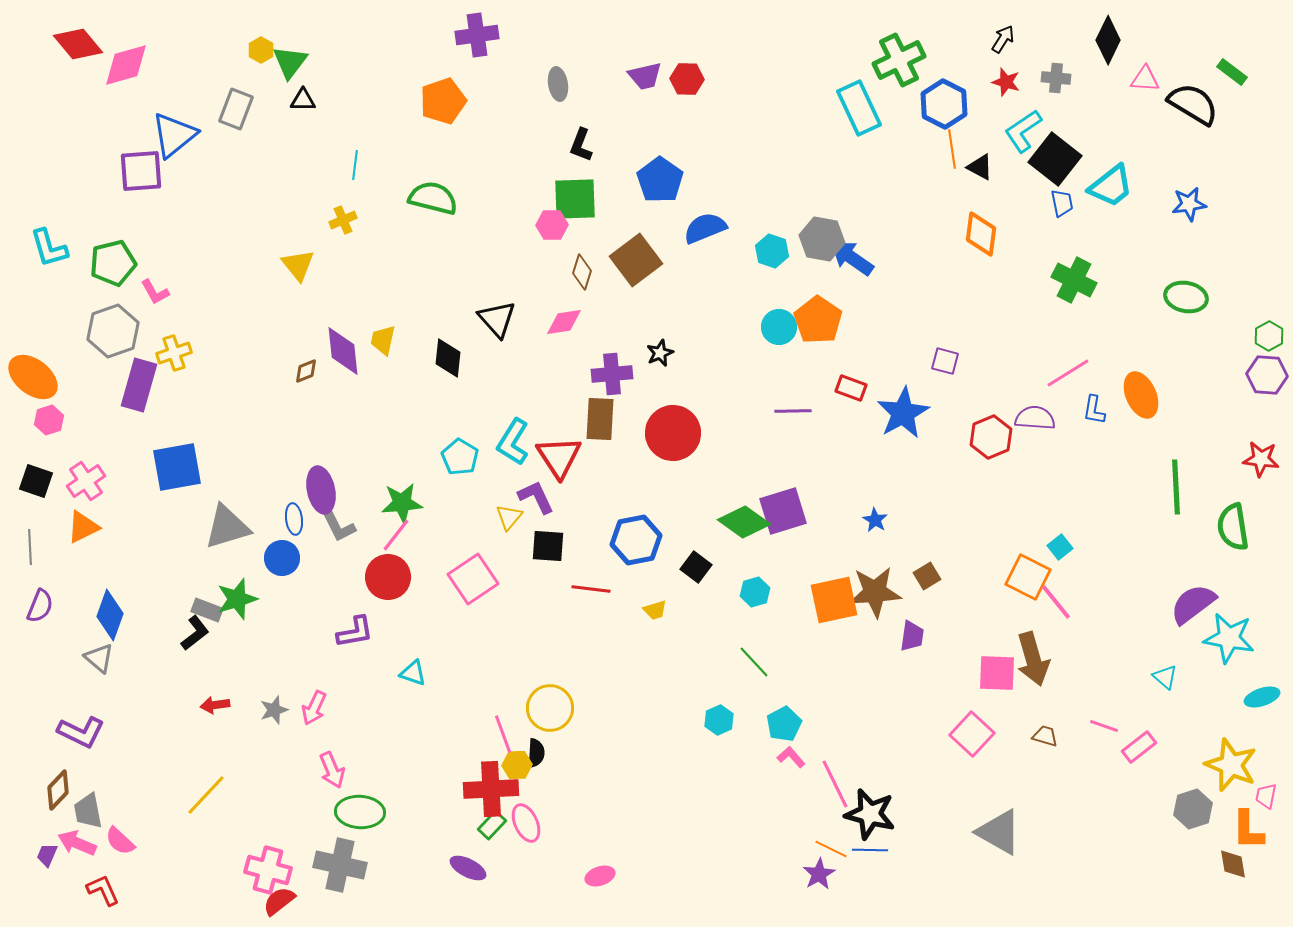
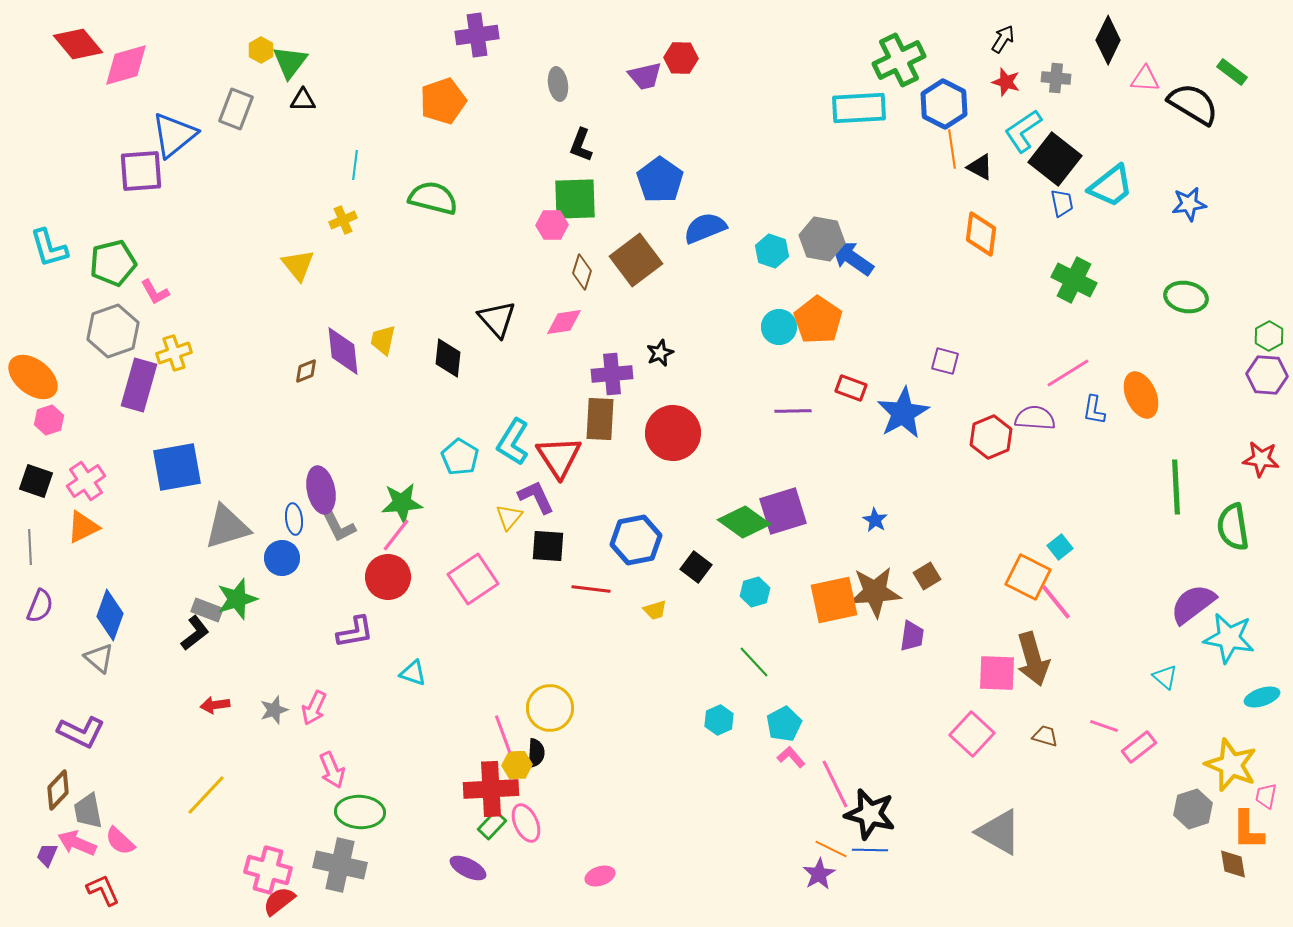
red hexagon at (687, 79): moved 6 px left, 21 px up
cyan rectangle at (859, 108): rotated 68 degrees counterclockwise
